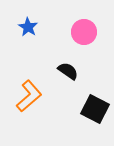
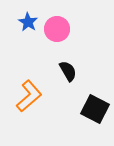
blue star: moved 5 px up
pink circle: moved 27 px left, 3 px up
black semicircle: rotated 25 degrees clockwise
